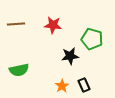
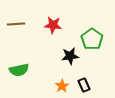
green pentagon: rotated 20 degrees clockwise
